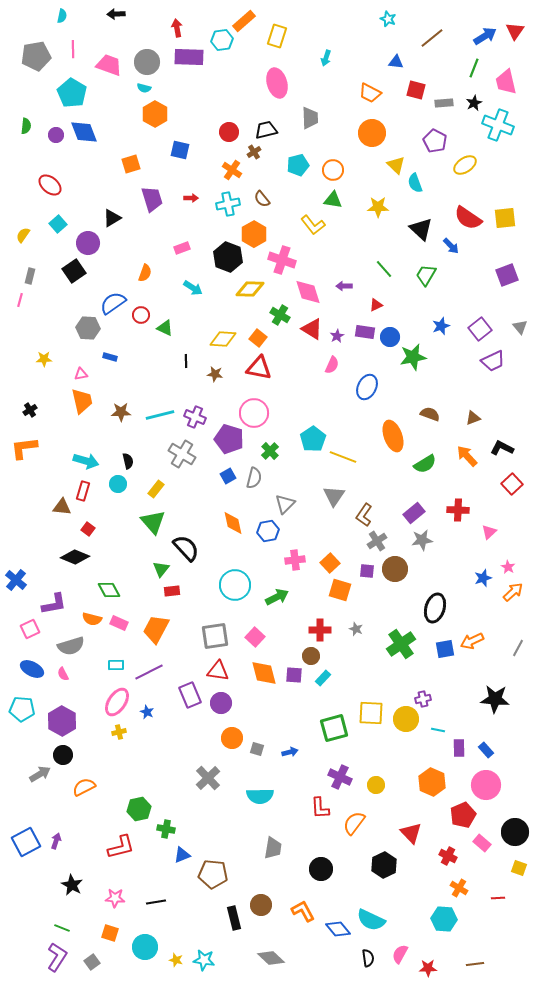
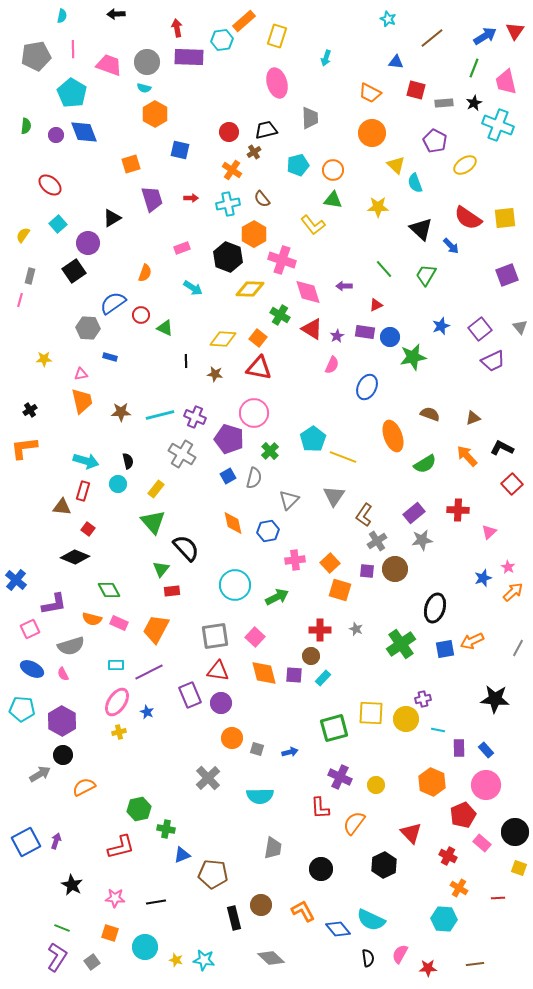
gray triangle at (285, 504): moved 4 px right, 4 px up
